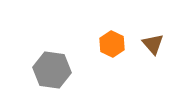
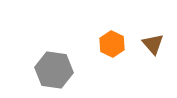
gray hexagon: moved 2 px right
